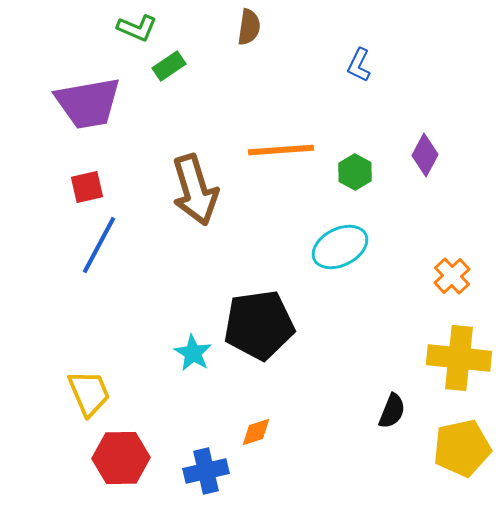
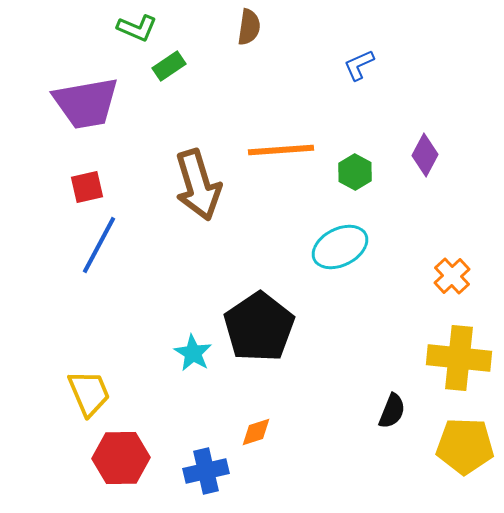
blue L-shape: rotated 40 degrees clockwise
purple trapezoid: moved 2 px left
brown arrow: moved 3 px right, 5 px up
black pentagon: moved 2 px down; rotated 26 degrees counterclockwise
yellow pentagon: moved 3 px right, 2 px up; rotated 14 degrees clockwise
